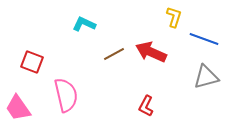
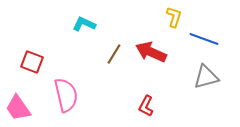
brown line: rotated 30 degrees counterclockwise
